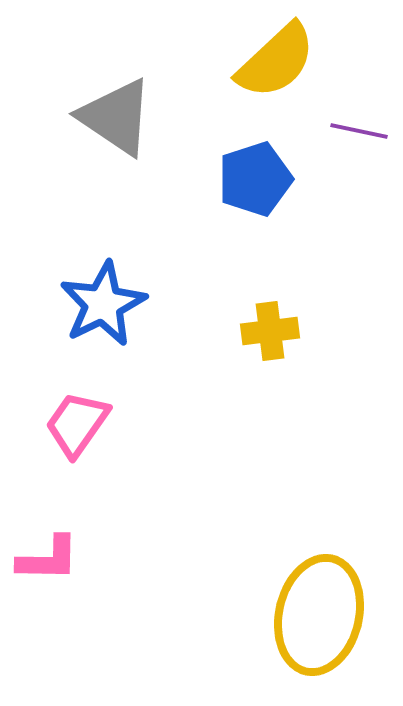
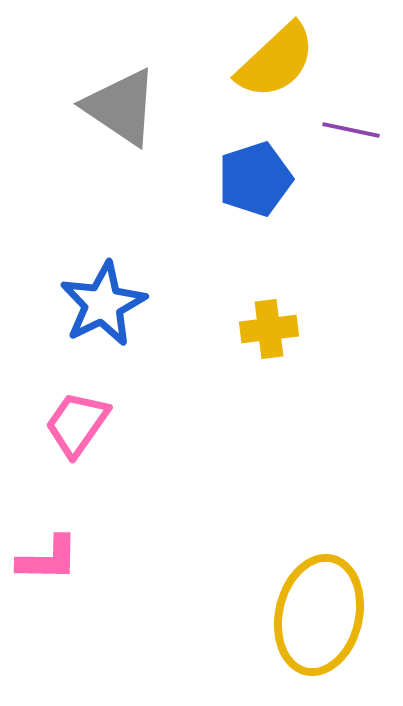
gray triangle: moved 5 px right, 10 px up
purple line: moved 8 px left, 1 px up
yellow cross: moved 1 px left, 2 px up
